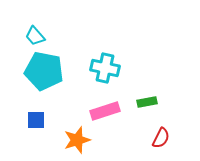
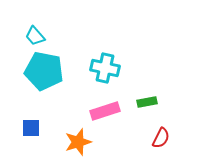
blue square: moved 5 px left, 8 px down
orange star: moved 1 px right, 2 px down
